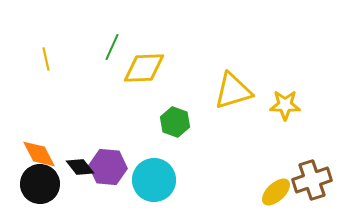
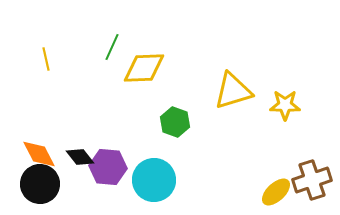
black diamond: moved 10 px up
